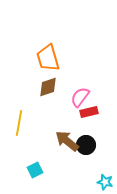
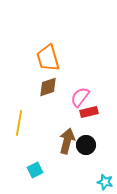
brown arrow: rotated 65 degrees clockwise
